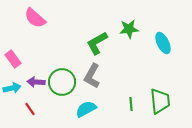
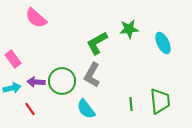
pink semicircle: moved 1 px right
gray L-shape: moved 1 px up
green circle: moved 1 px up
cyan semicircle: rotated 100 degrees counterclockwise
